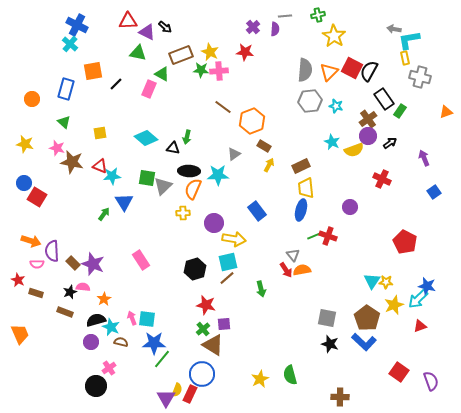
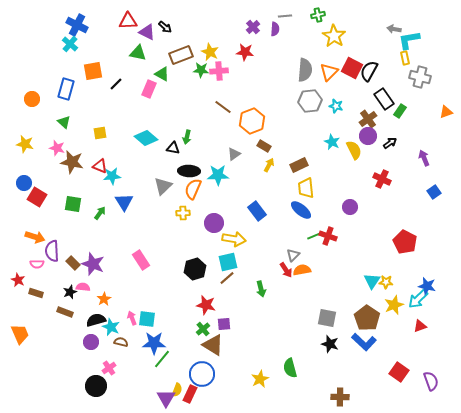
yellow semicircle at (354, 150): rotated 96 degrees counterclockwise
brown rectangle at (301, 166): moved 2 px left, 1 px up
green square at (147, 178): moved 74 px left, 26 px down
blue ellipse at (301, 210): rotated 65 degrees counterclockwise
green arrow at (104, 214): moved 4 px left, 1 px up
orange arrow at (31, 241): moved 4 px right, 4 px up
gray triangle at (293, 255): rotated 24 degrees clockwise
green semicircle at (290, 375): moved 7 px up
